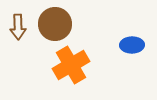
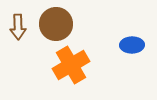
brown circle: moved 1 px right
